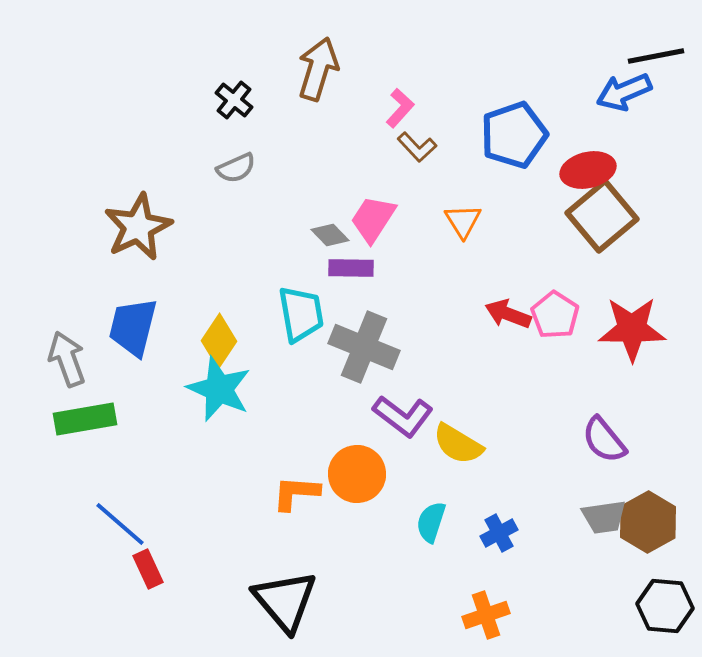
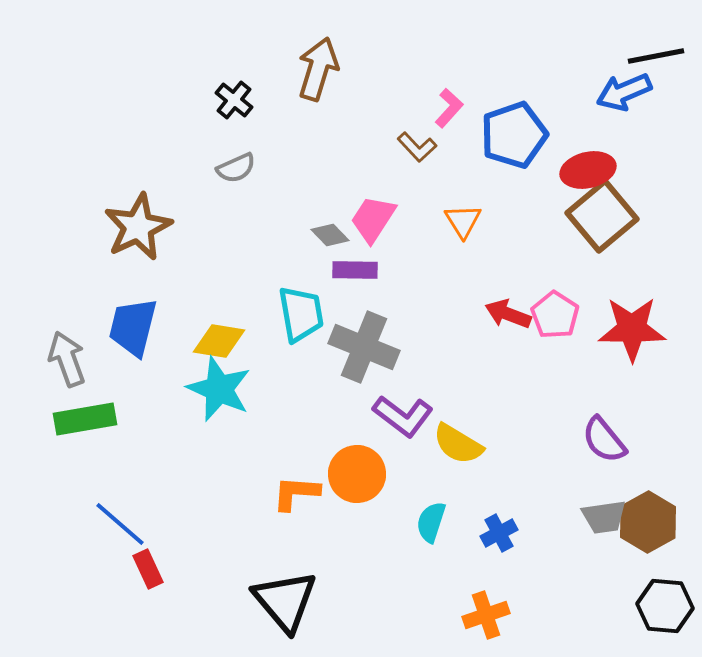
pink L-shape: moved 49 px right
purple rectangle: moved 4 px right, 2 px down
yellow diamond: rotated 66 degrees clockwise
